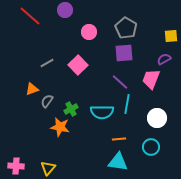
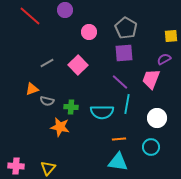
gray semicircle: rotated 112 degrees counterclockwise
green cross: moved 2 px up; rotated 32 degrees clockwise
